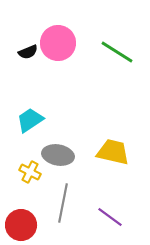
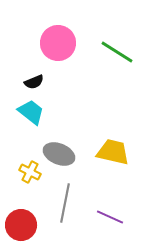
black semicircle: moved 6 px right, 30 px down
cyan trapezoid: moved 1 px right, 8 px up; rotated 72 degrees clockwise
gray ellipse: moved 1 px right, 1 px up; rotated 12 degrees clockwise
gray line: moved 2 px right
purple line: rotated 12 degrees counterclockwise
